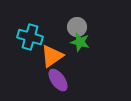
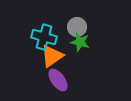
cyan cross: moved 14 px right
